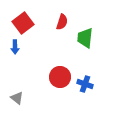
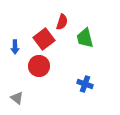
red square: moved 21 px right, 16 px down
green trapezoid: rotated 20 degrees counterclockwise
red circle: moved 21 px left, 11 px up
